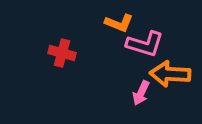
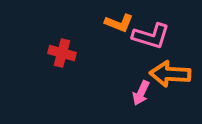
pink L-shape: moved 6 px right, 8 px up
